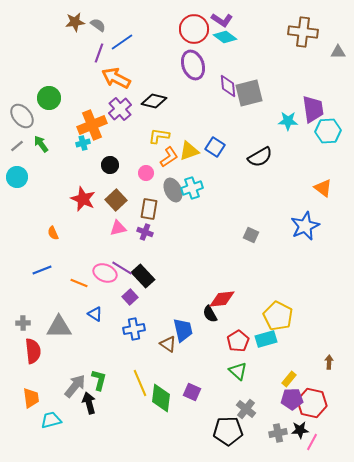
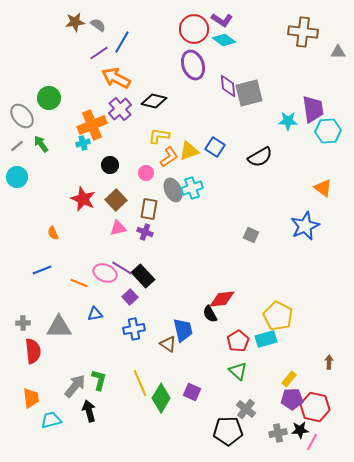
cyan diamond at (225, 37): moved 1 px left, 3 px down
blue line at (122, 42): rotated 25 degrees counterclockwise
purple line at (99, 53): rotated 36 degrees clockwise
blue triangle at (95, 314): rotated 42 degrees counterclockwise
green diamond at (161, 398): rotated 24 degrees clockwise
black arrow at (89, 403): moved 8 px down
red hexagon at (312, 403): moved 3 px right, 4 px down
